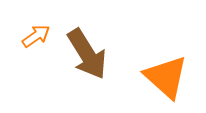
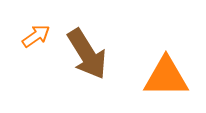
orange triangle: rotated 42 degrees counterclockwise
